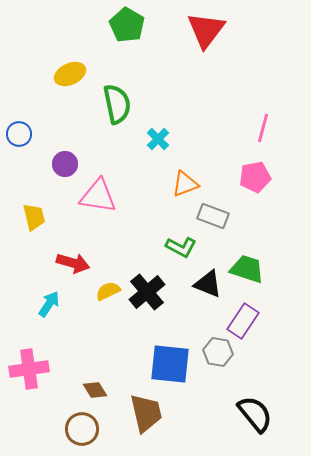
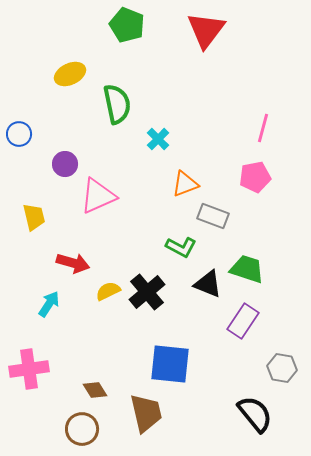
green pentagon: rotated 8 degrees counterclockwise
pink triangle: rotated 33 degrees counterclockwise
gray hexagon: moved 64 px right, 16 px down
